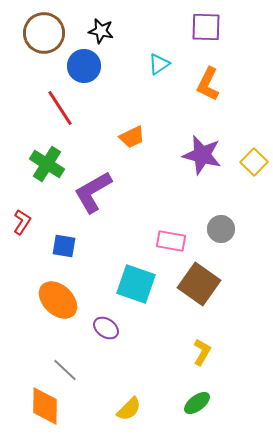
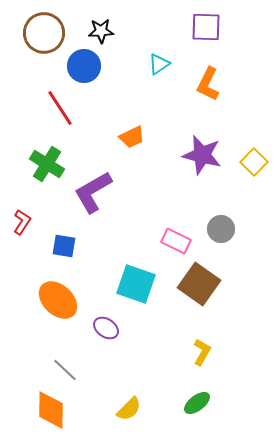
black star: rotated 15 degrees counterclockwise
pink rectangle: moved 5 px right; rotated 16 degrees clockwise
orange diamond: moved 6 px right, 4 px down
